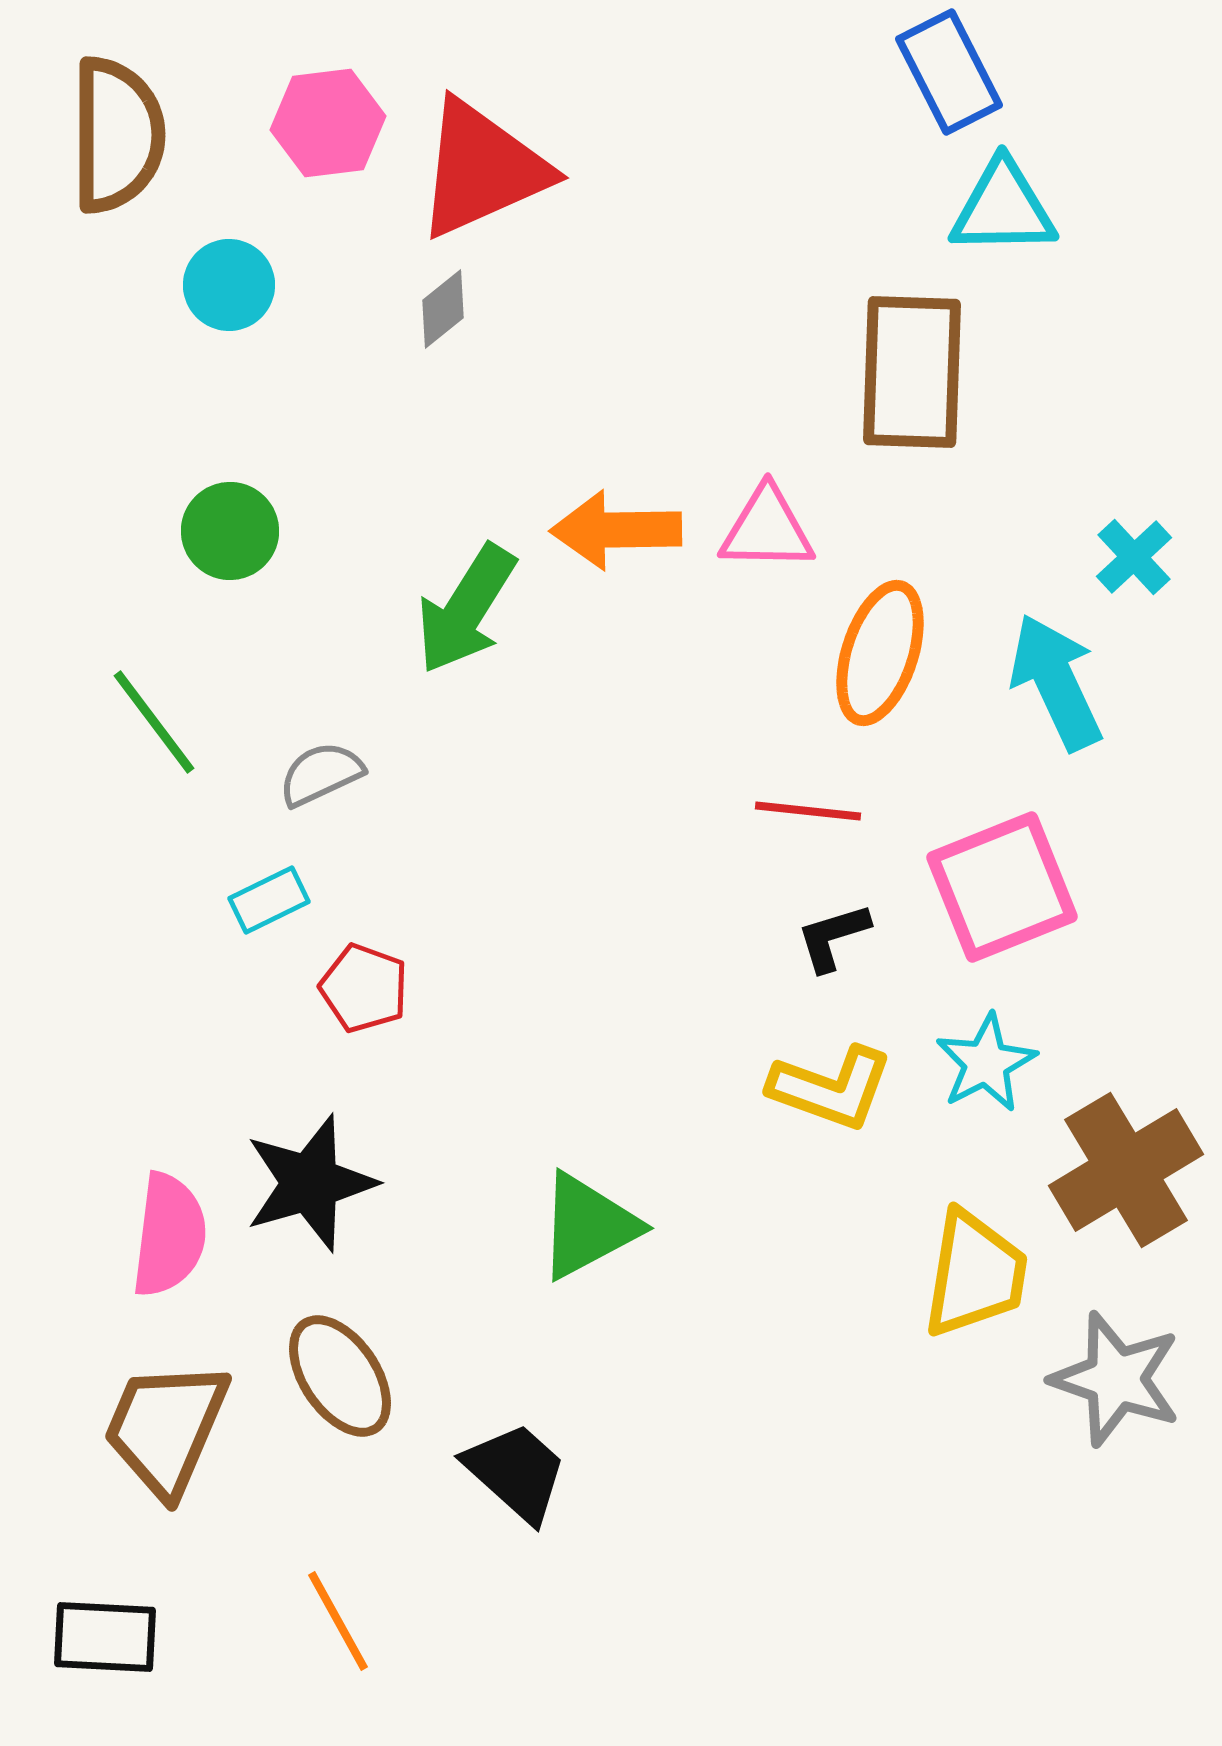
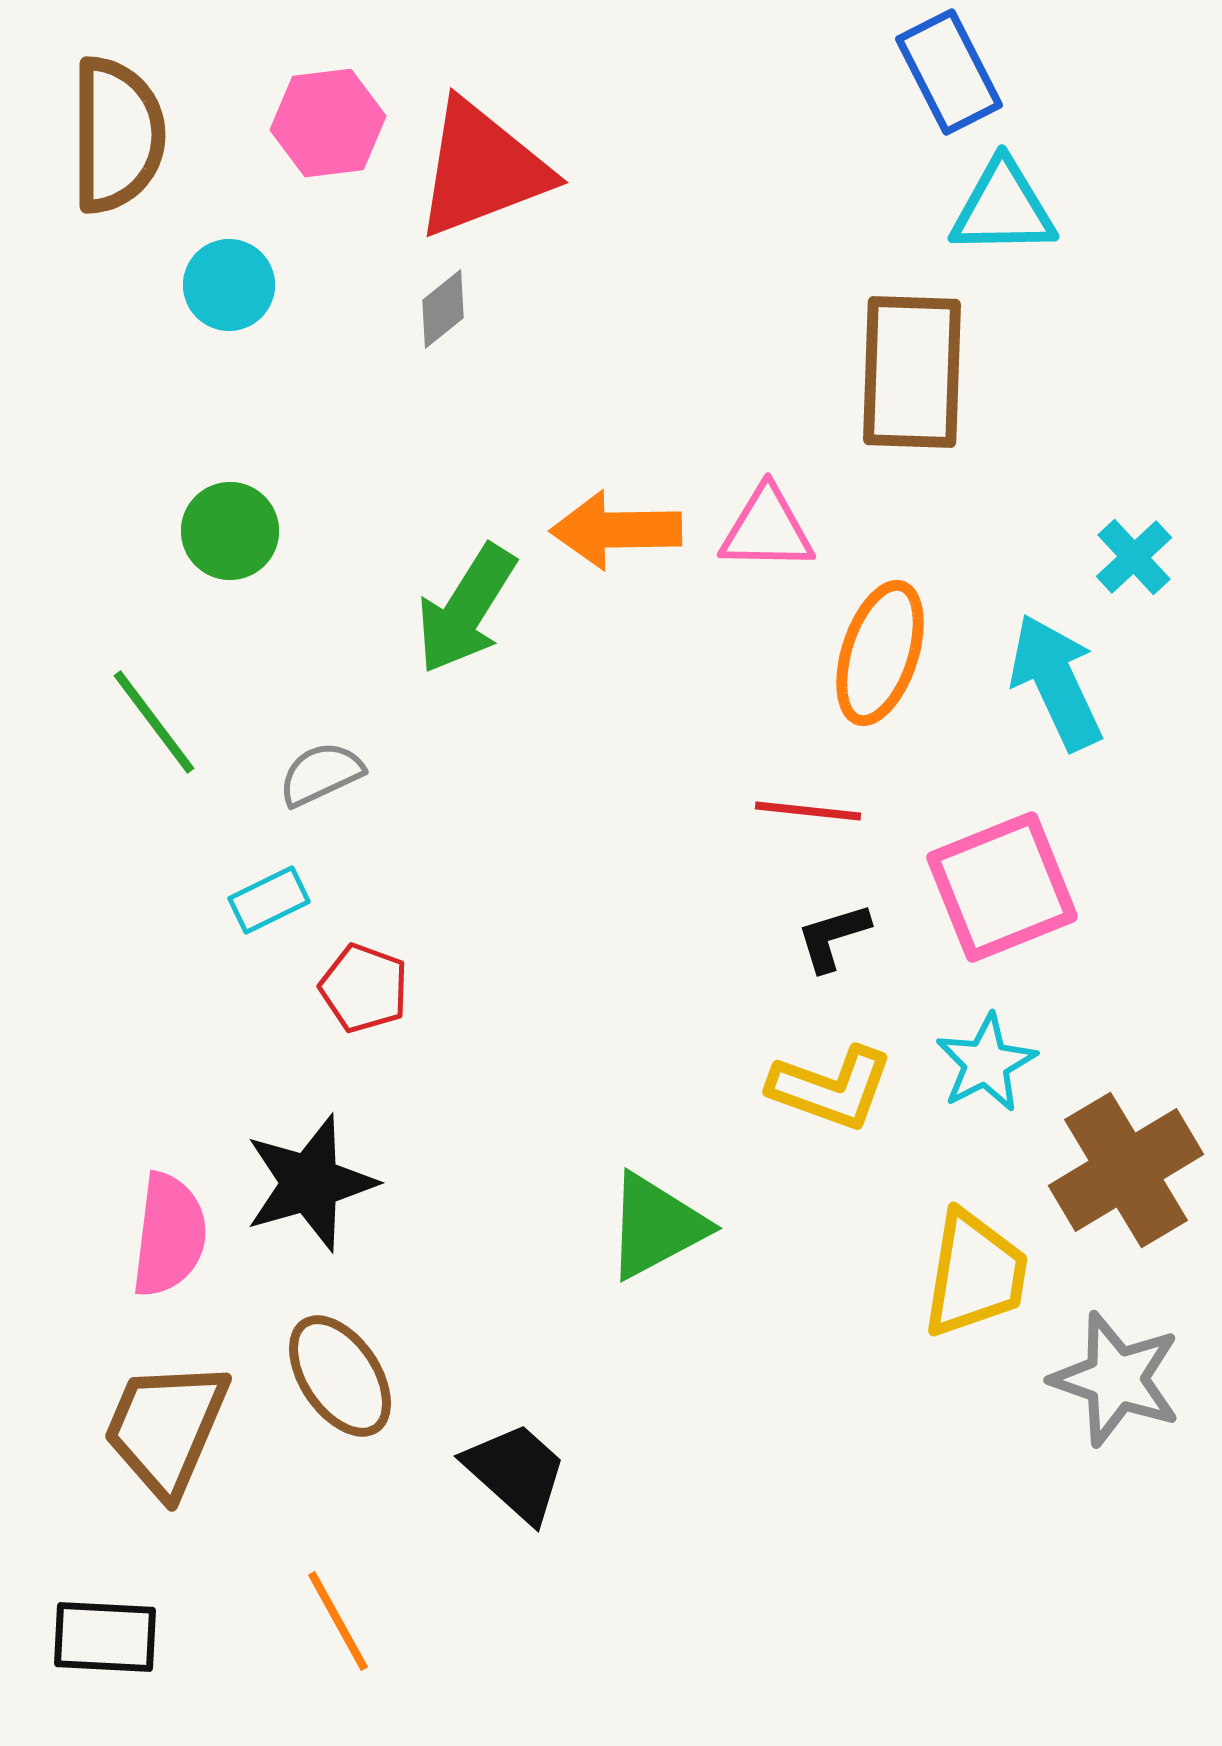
red triangle: rotated 3 degrees clockwise
green triangle: moved 68 px right
